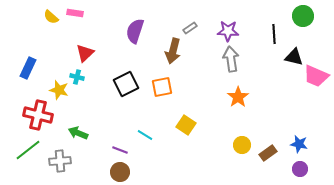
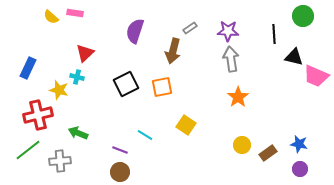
red cross: rotated 28 degrees counterclockwise
